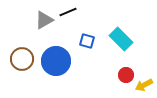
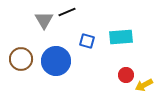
black line: moved 1 px left
gray triangle: rotated 30 degrees counterclockwise
cyan rectangle: moved 2 px up; rotated 50 degrees counterclockwise
brown circle: moved 1 px left
